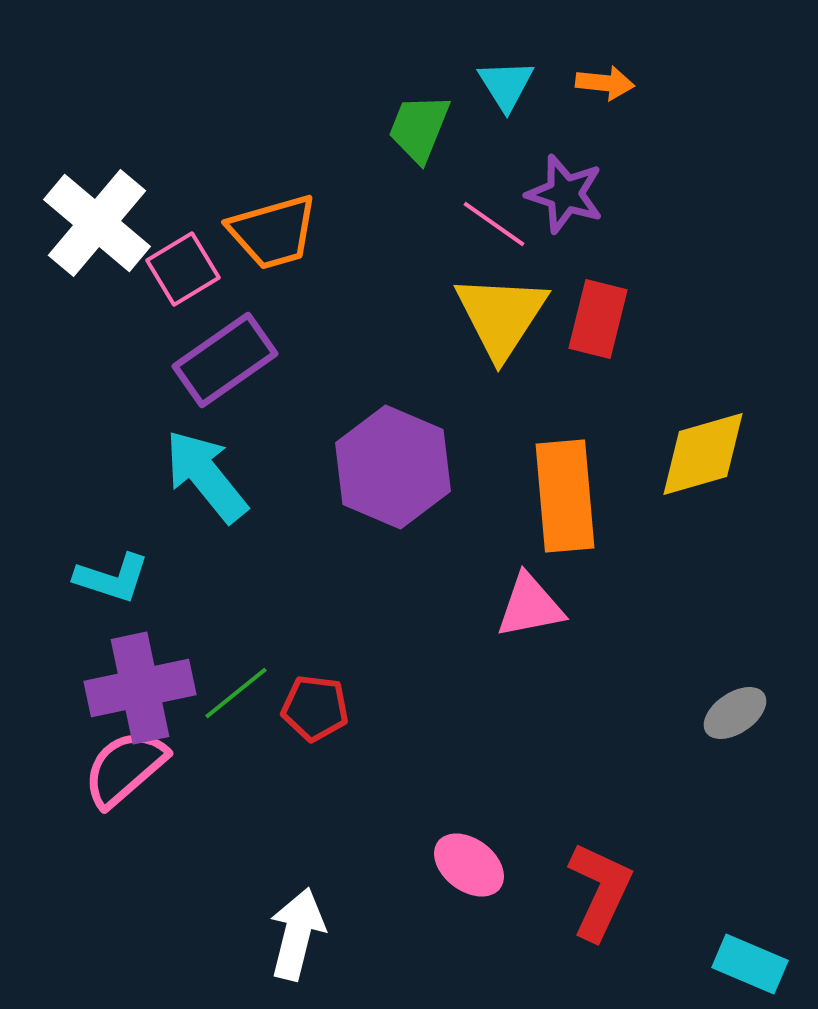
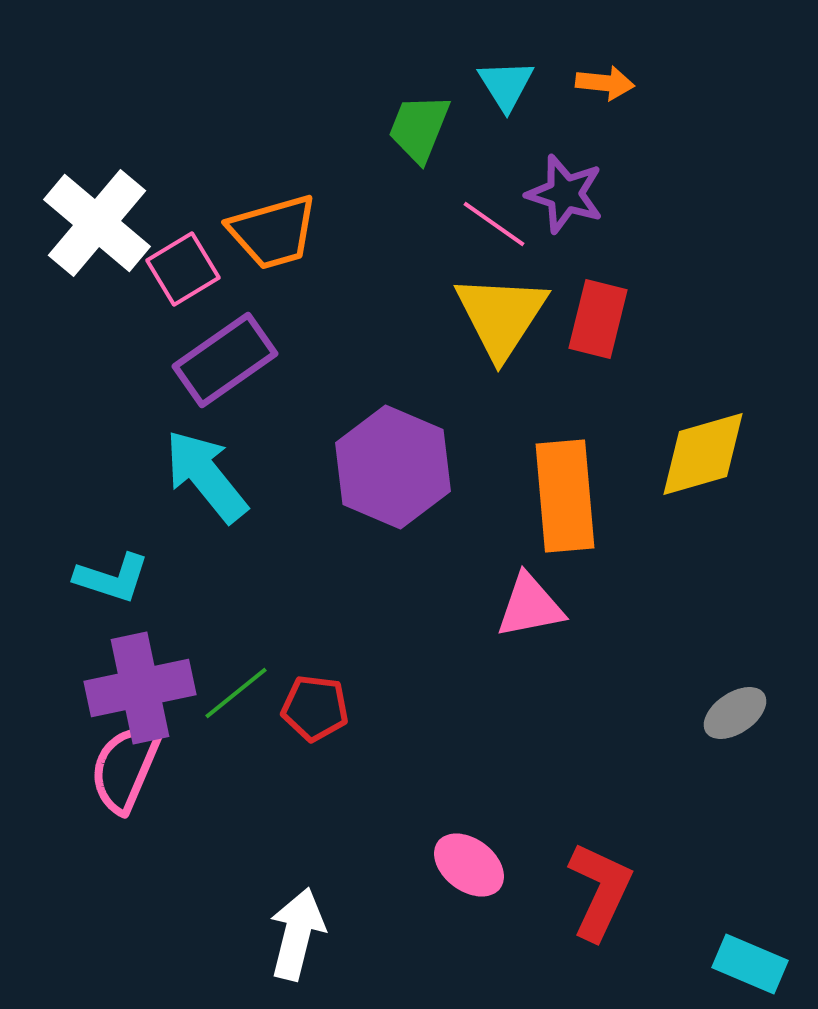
pink semicircle: rotated 26 degrees counterclockwise
